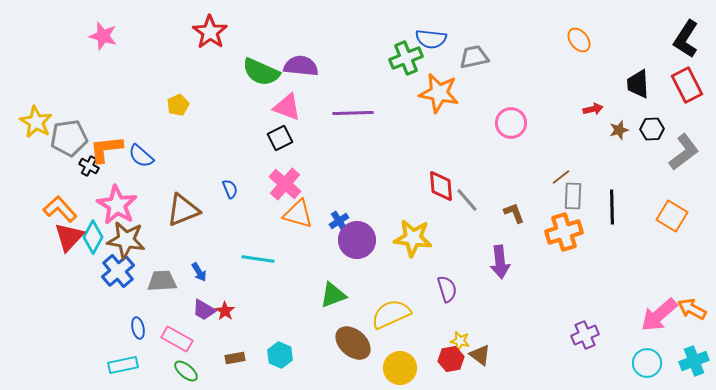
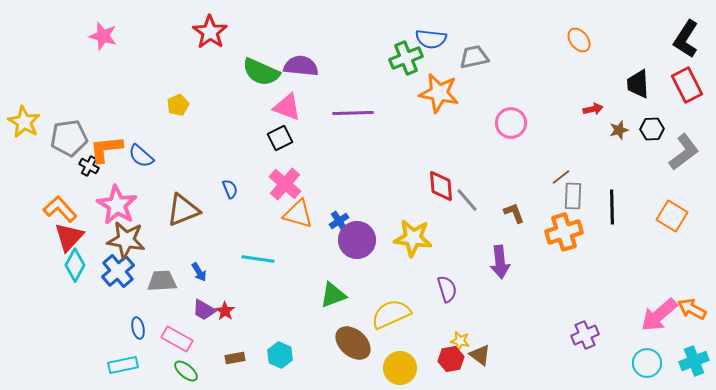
yellow star at (36, 122): moved 12 px left
cyan diamond at (93, 237): moved 18 px left, 28 px down
